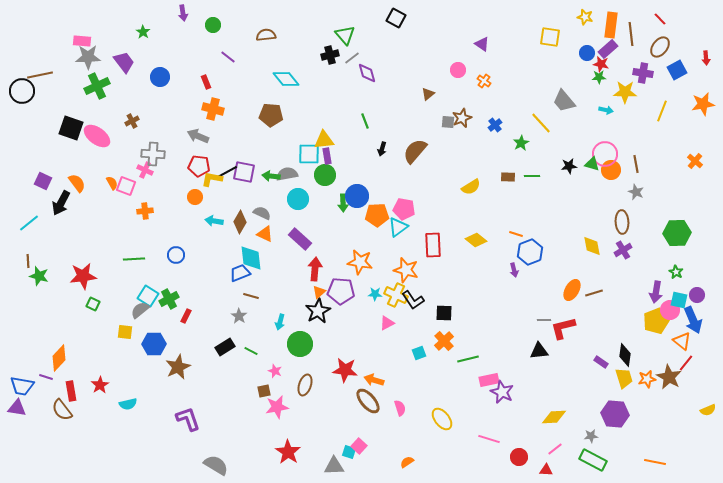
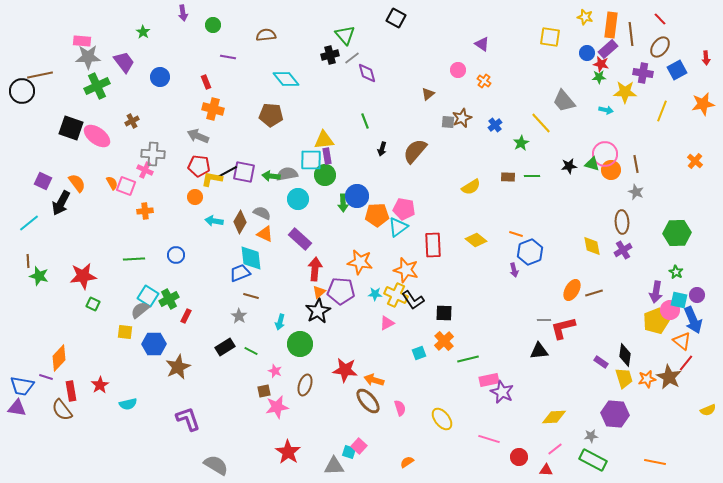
purple line at (228, 57): rotated 28 degrees counterclockwise
cyan square at (309, 154): moved 2 px right, 6 px down
